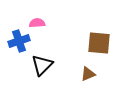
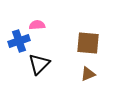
pink semicircle: moved 2 px down
brown square: moved 11 px left
black triangle: moved 3 px left, 1 px up
